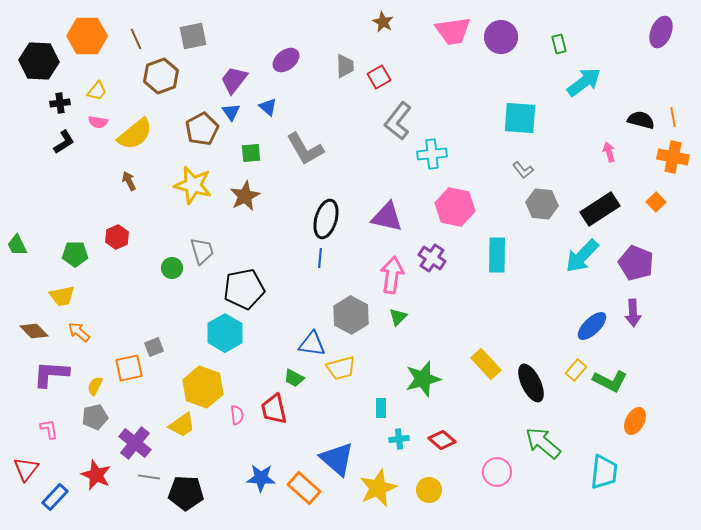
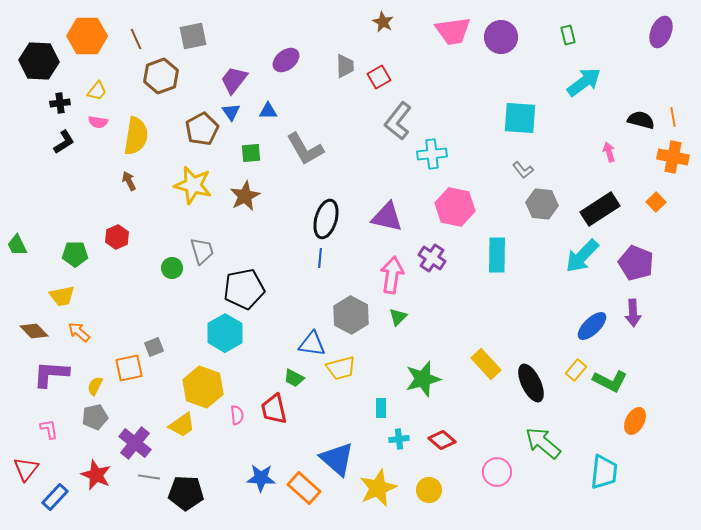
green rectangle at (559, 44): moved 9 px right, 9 px up
blue triangle at (268, 107): moved 4 px down; rotated 42 degrees counterclockwise
yellow semicircle at (135, 134): moved 1 px right, 2 px down; rotated 42 degrees counterclockwise
